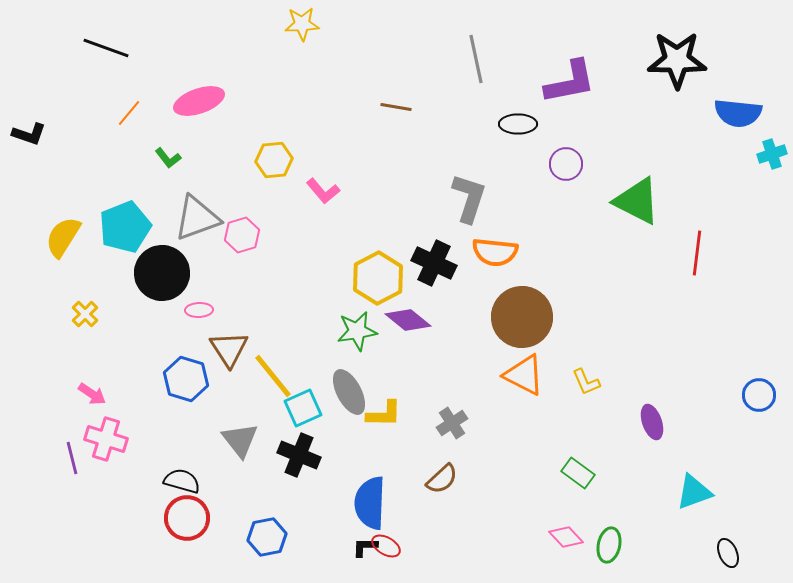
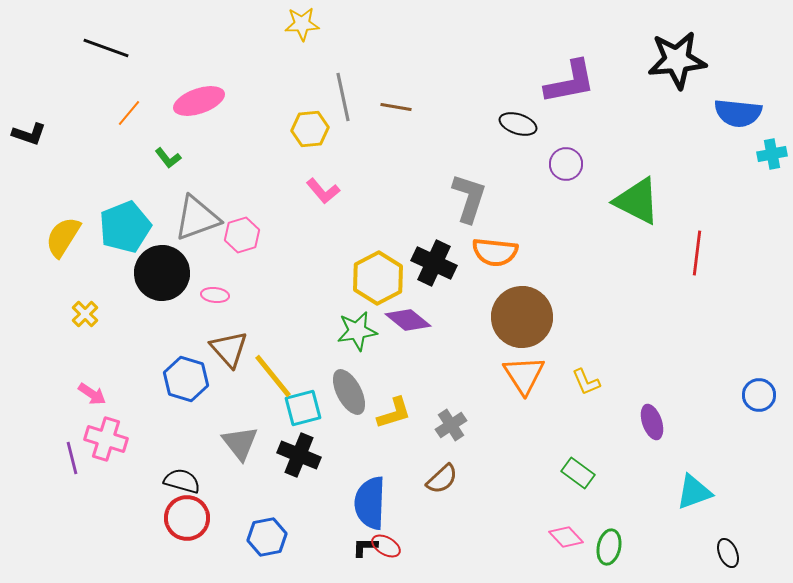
gray line at (476, 59): moved 133 px left, 38 px down
black star at (677, 60): rotated 6 degrees counterclockwise
black ellipse at (518, 124): rotated 18 degrees clockwise
cyan cross at (772, 154): rotated 8 degrees clockwise
yellow hexagon at (274, 160): moved 36 px right, 31 px up
pink ellipse at (199, 310): moved 16 px right, 15 px up; rotated 8 degrees clockwise
brown triangle at (229, 349): rotated 9 degrees counterclockwise
orange triangle at (524, 375): rotated 30 degrees clockwise
cyan square at (303, 408): rotated 9 degrees clockwise
yellow L-shape at (384, 414): moved 10 px right, 1 px up; rotated 18 degrees counterclockwise
gray cross at (452, 423): moved 1 px left, 2 px down
gray triangle at (240, 440): moved 3 px down
green ellipse at (609, 545): moved 2 px down
